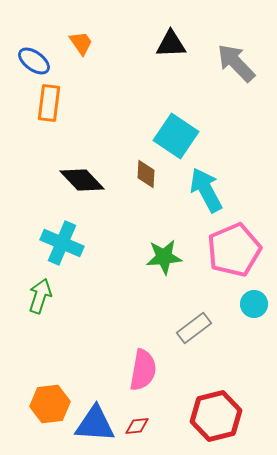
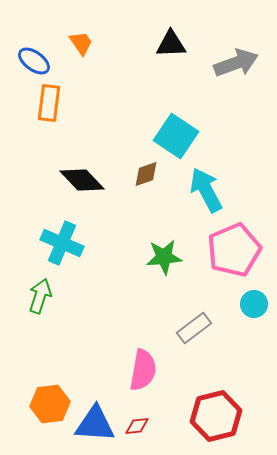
gray arrow: rotated 114 degrees clockwise
brown diamond: rotated 68 degrees clockwise
